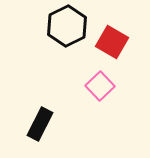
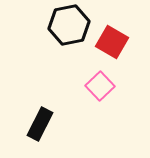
black hexagon: moved 2 px right, 1 px up; rotated 15 degrees clockwise
